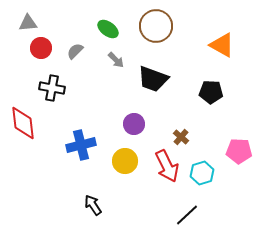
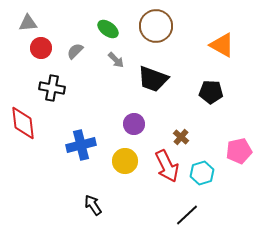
pink pentagon: rotated 15 degrees counterclockwise
